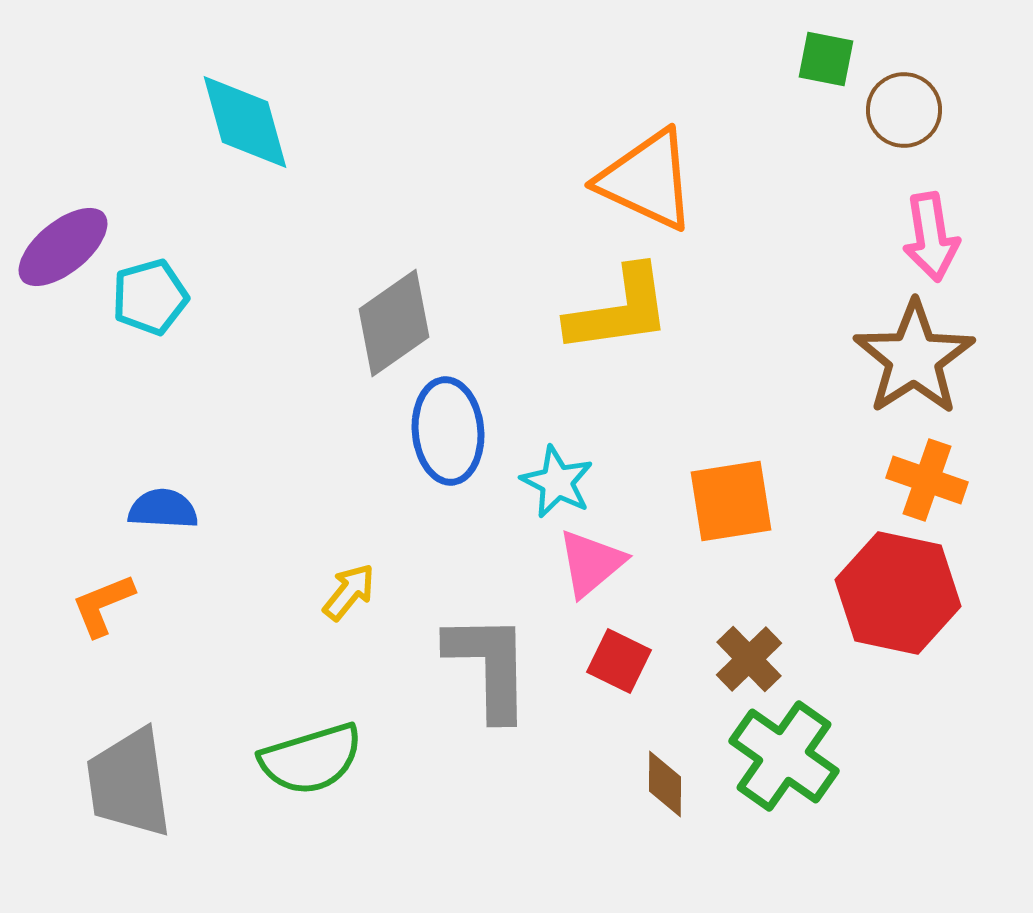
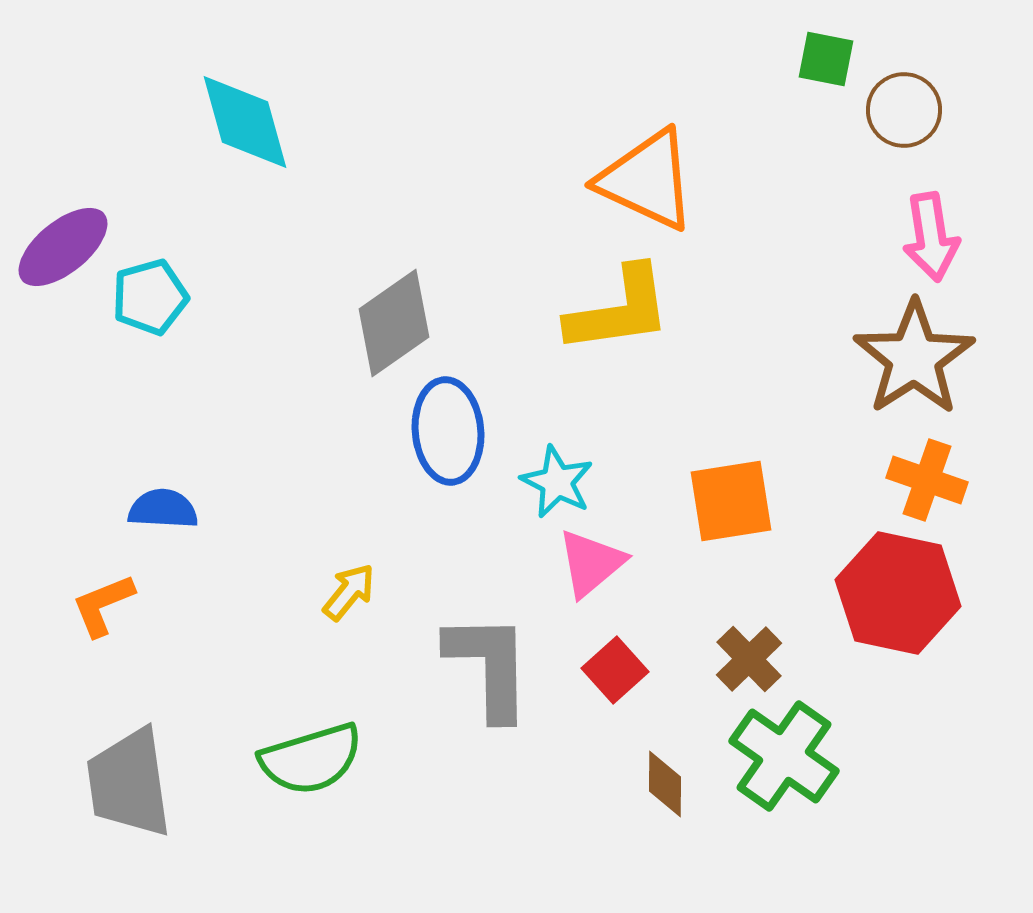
red square: moved 4 px left, 9 px down; rotated 22 degrees clockwise
